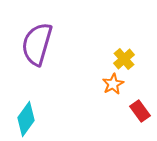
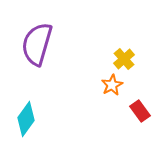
orange star: moved 1 px left, 1 px down
